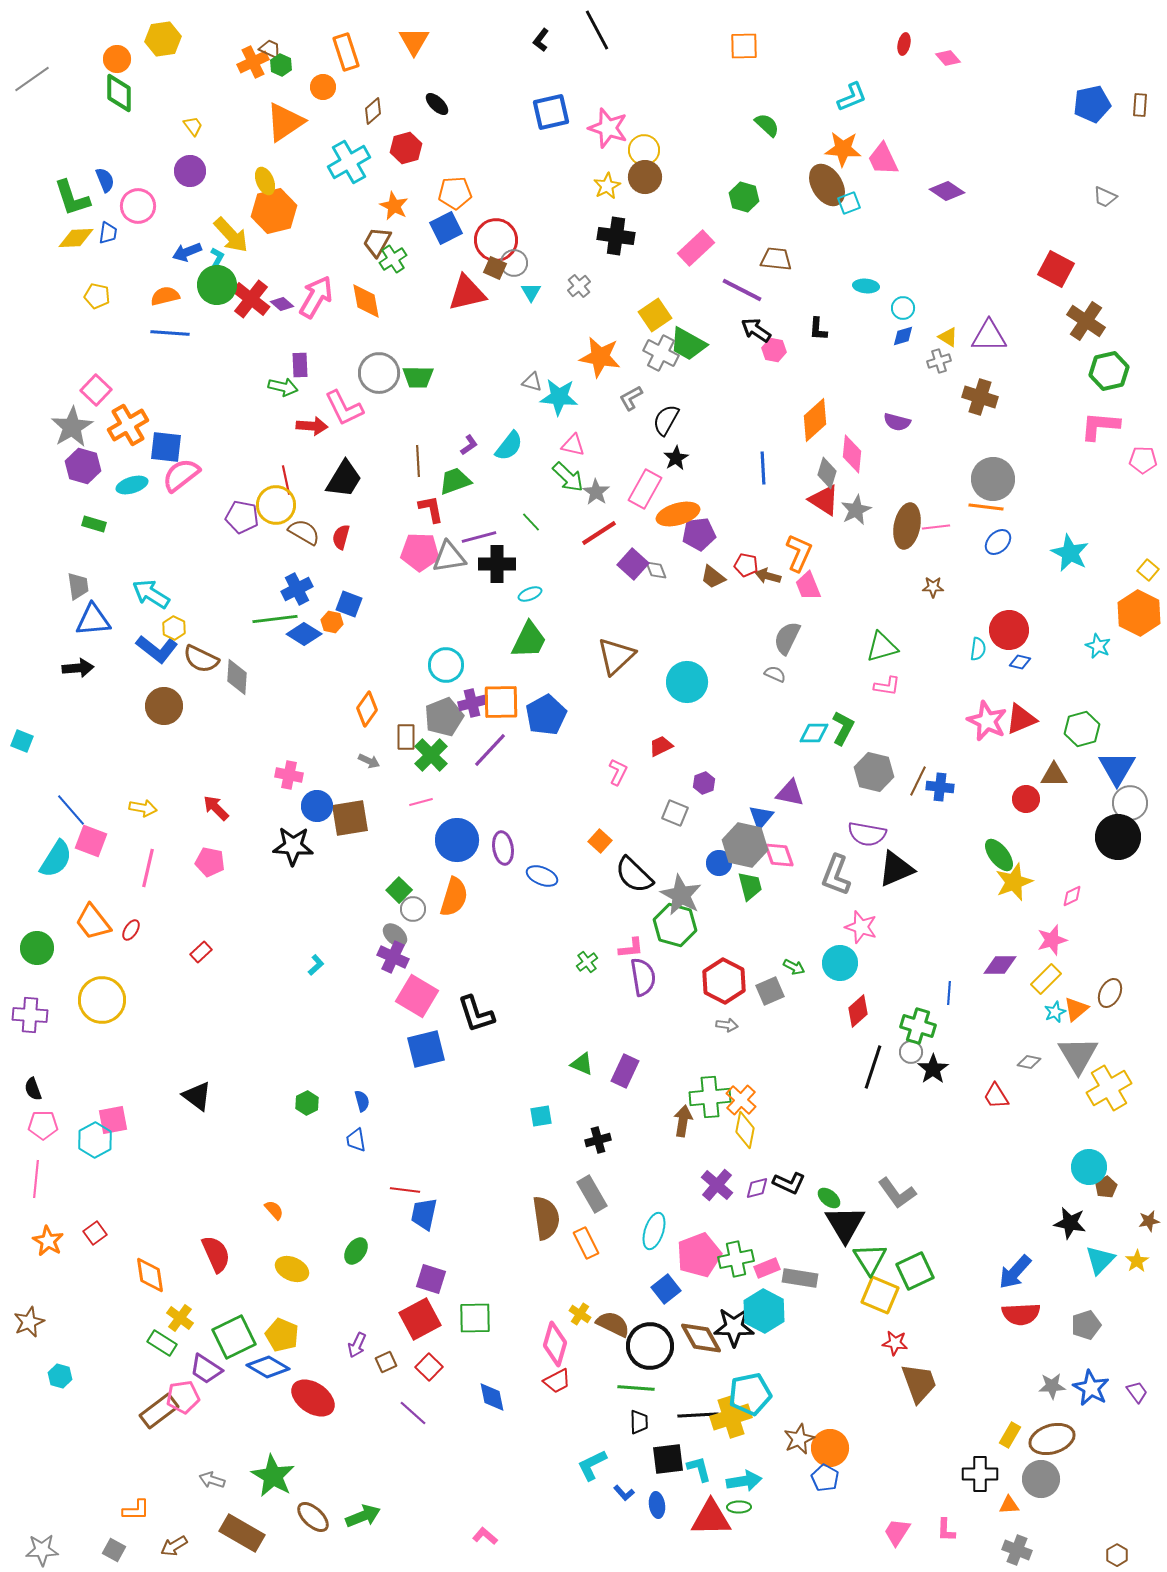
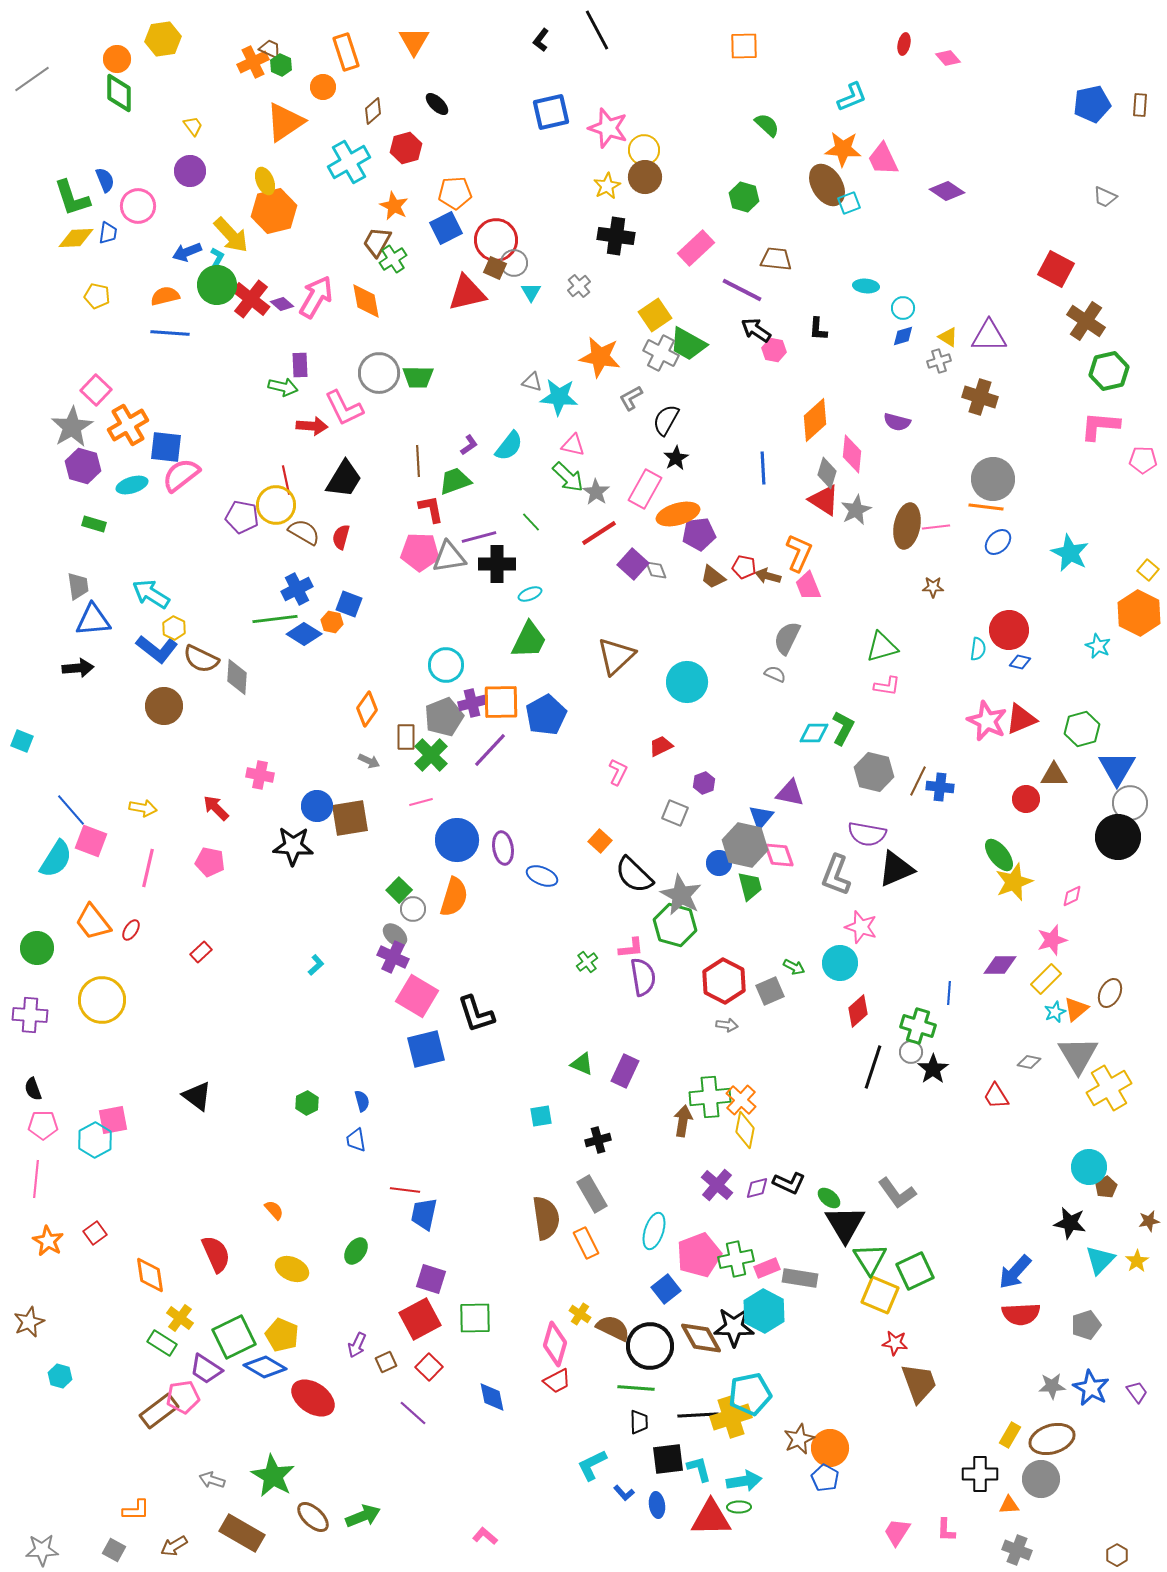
red pentagon at (746, 565): moved 2 px left, 2 px down
pink cross at (289, 775): moved 29 px left
brown semicircle at (613, 1324): moved 4 px down
blue diamond at (268, 1367): moved 3 px left
